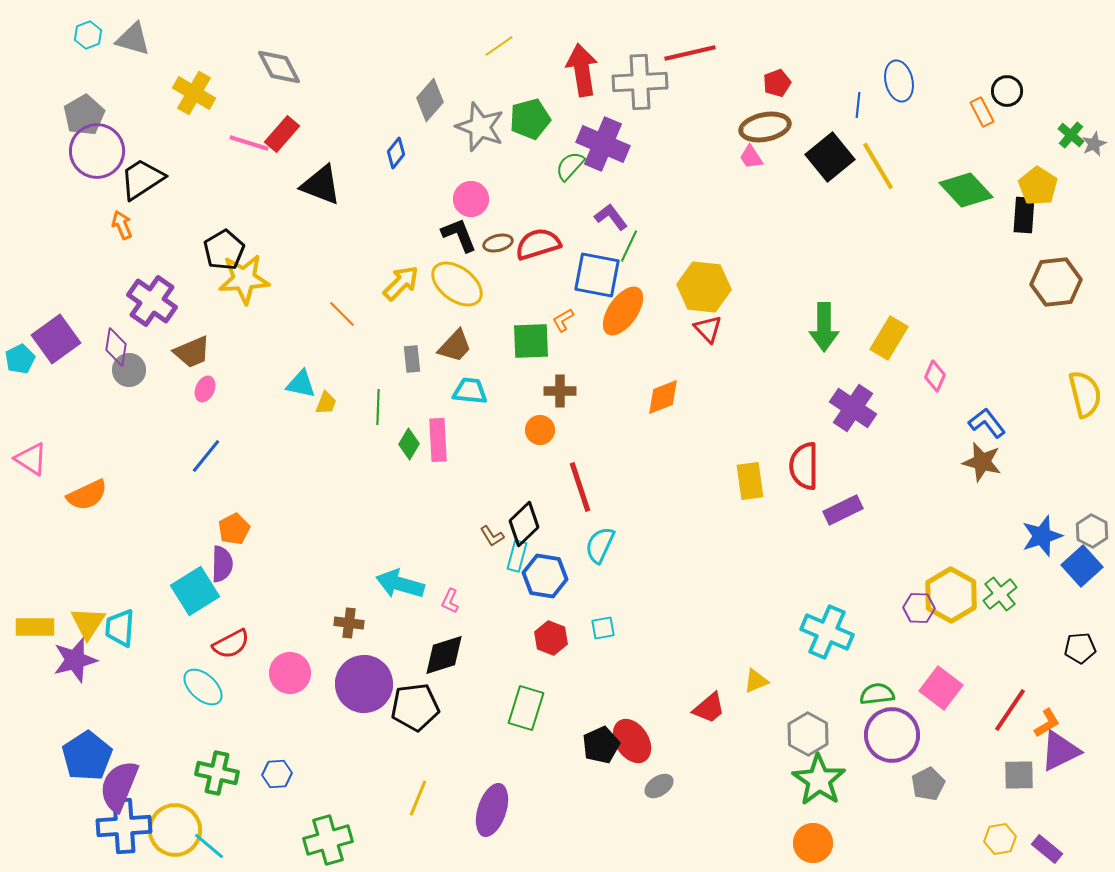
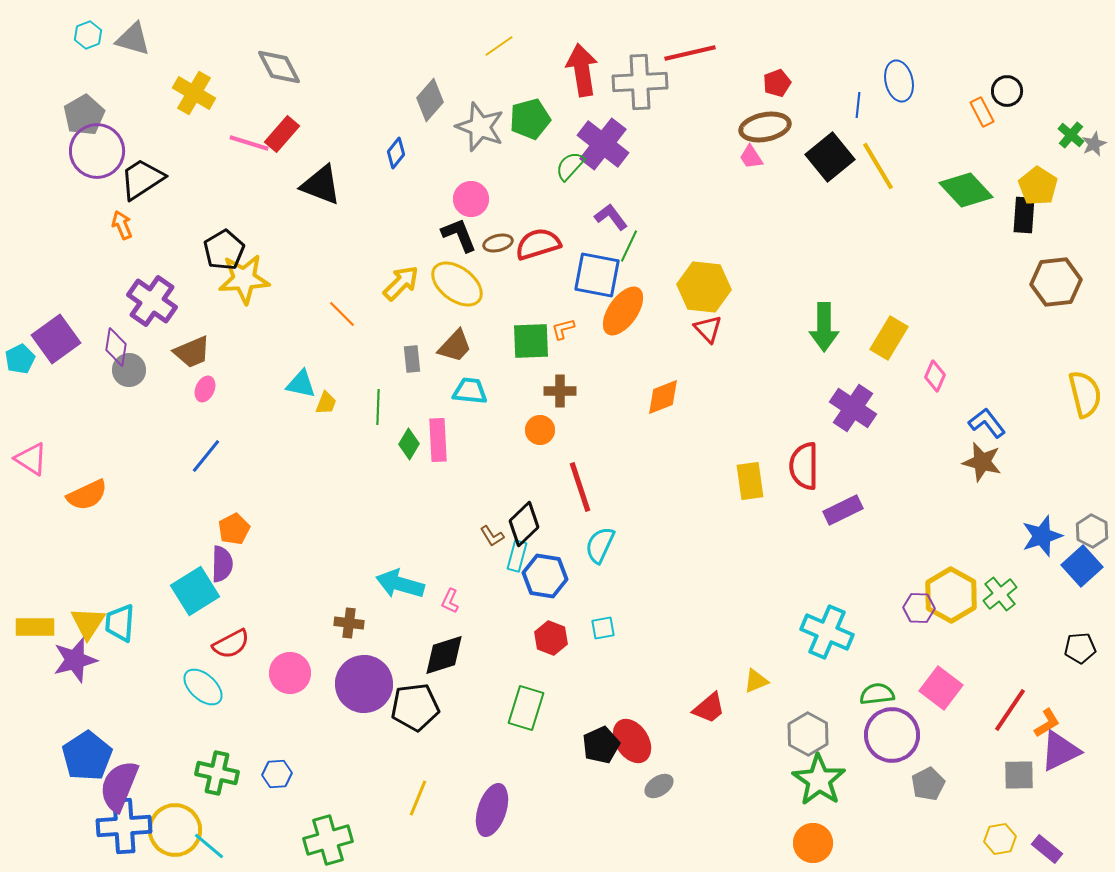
purple cross at (603, 144): rotated 15 degrees clockwise
orange L-shape at (563, 320): moved 9 px down; rotated 15 degrees clockwise
cyan trapezoid at (120, 628): moved 5 px up
